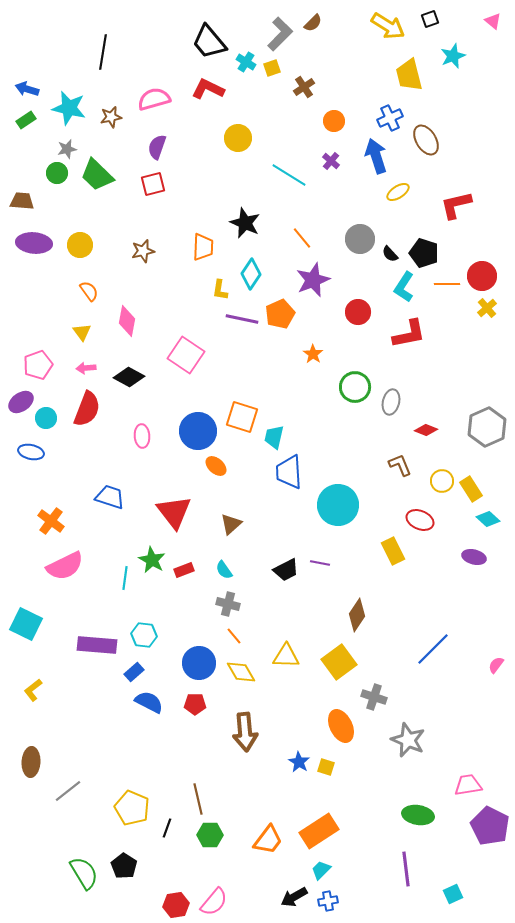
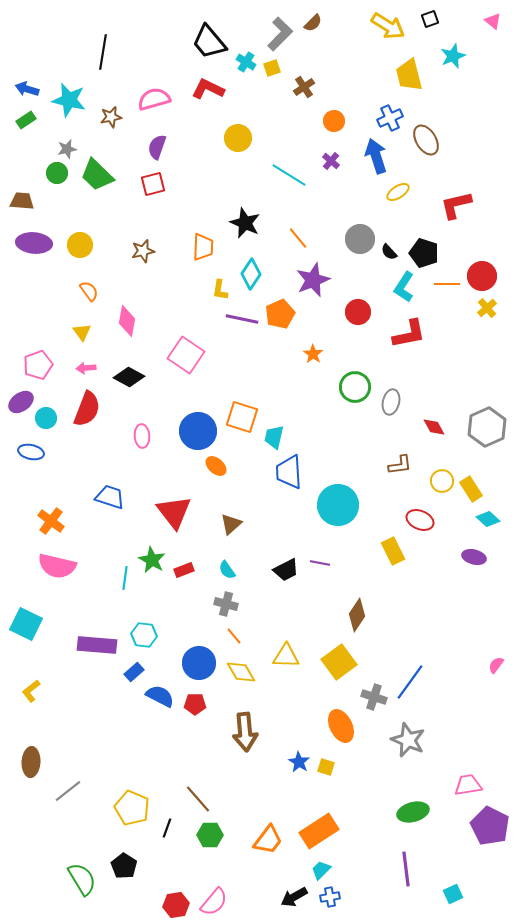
cyan star at (69, 108): moved 8 px up
orange line at (302, 238): moved 4 px left
black semicircle at (390, 254): moved 1 px left, 2 px up
red diamond at (426, 430): moved 8 px right, 3 px up; rotated 40 degrees clockwise
brown L-shape at (400, 465): rotated 105 degrees clockwise
pink semicircle at (65, 566): moved 8 px left; rotated 39 degrees clockwise
cyan semicircle at (224, 570): moved 3 px right
gray cross at (228, 604): moved 2 px left
blue line at (433, 649): moved 23 px left, 33 px down; rotated 9 degrees counterclockwise
yellow L-shape at (33, 690): moved 2 px left, 1 px down
blue semicircle at (149, 702): moved 11 px right, 6 px up
brown line at (198, 799): rotated 28 degrees counterclockwise
green ellipse at (418, 815): moved 5 px left, 3 px up; rotated 24 degrees counterclockwise
green semicircle at (84, 873): moved 2 px left, 6 px down
blue cross at (328, 901): moved 2 px right, 4 px up
